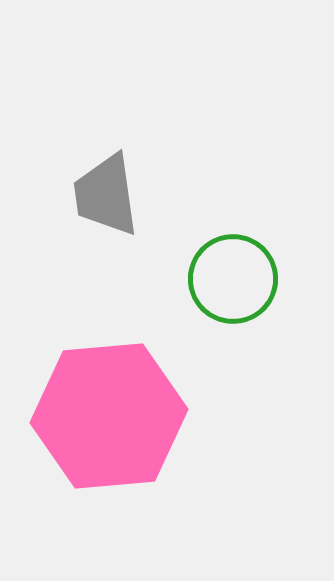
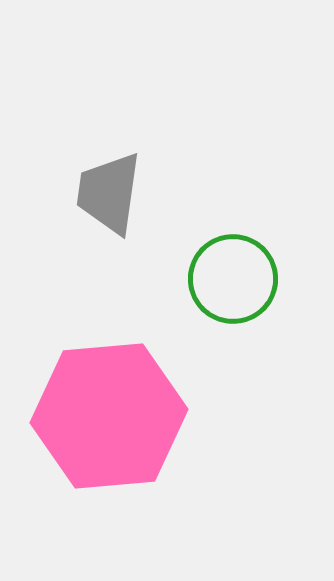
gray trapezoid: moved 3 px right, 2 px up; rotated 16 degrees clockwise
